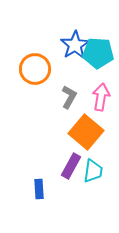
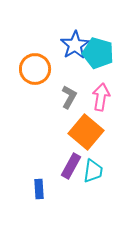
cyan pentagon: rotated 12 degrees clockwise
